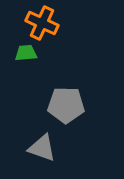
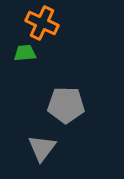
green trapezoid: moved 1 px left
gray triangle: rotated 48 degrees clockwise
